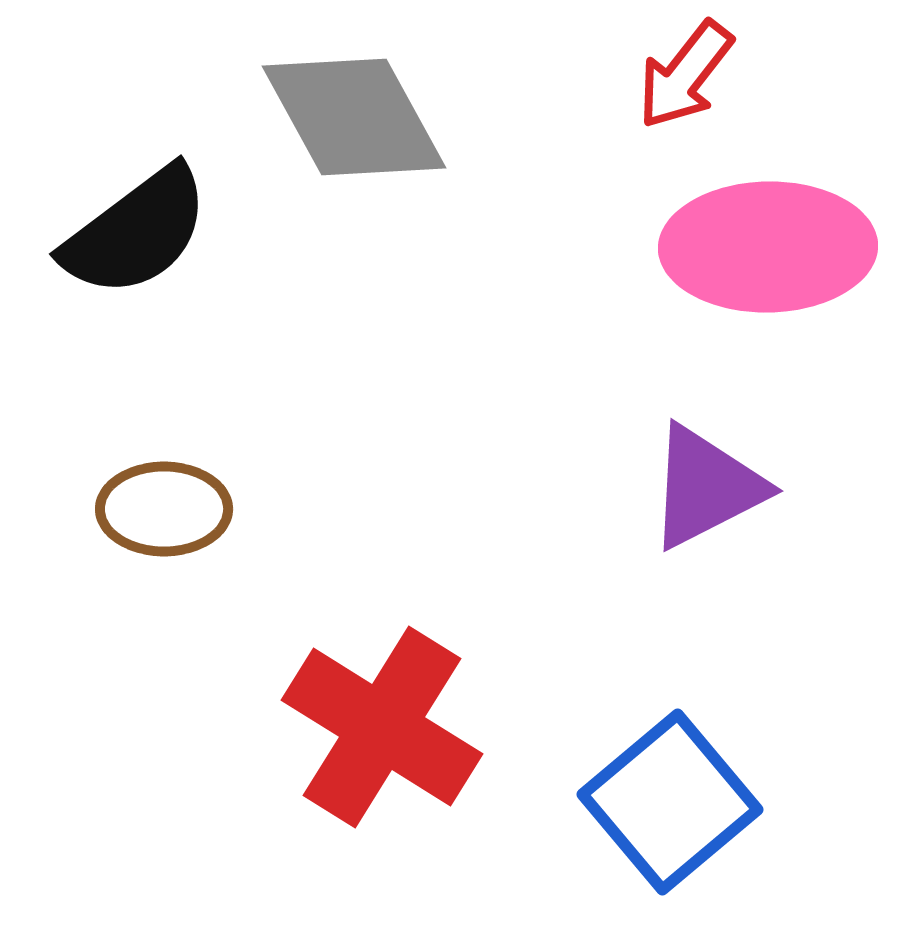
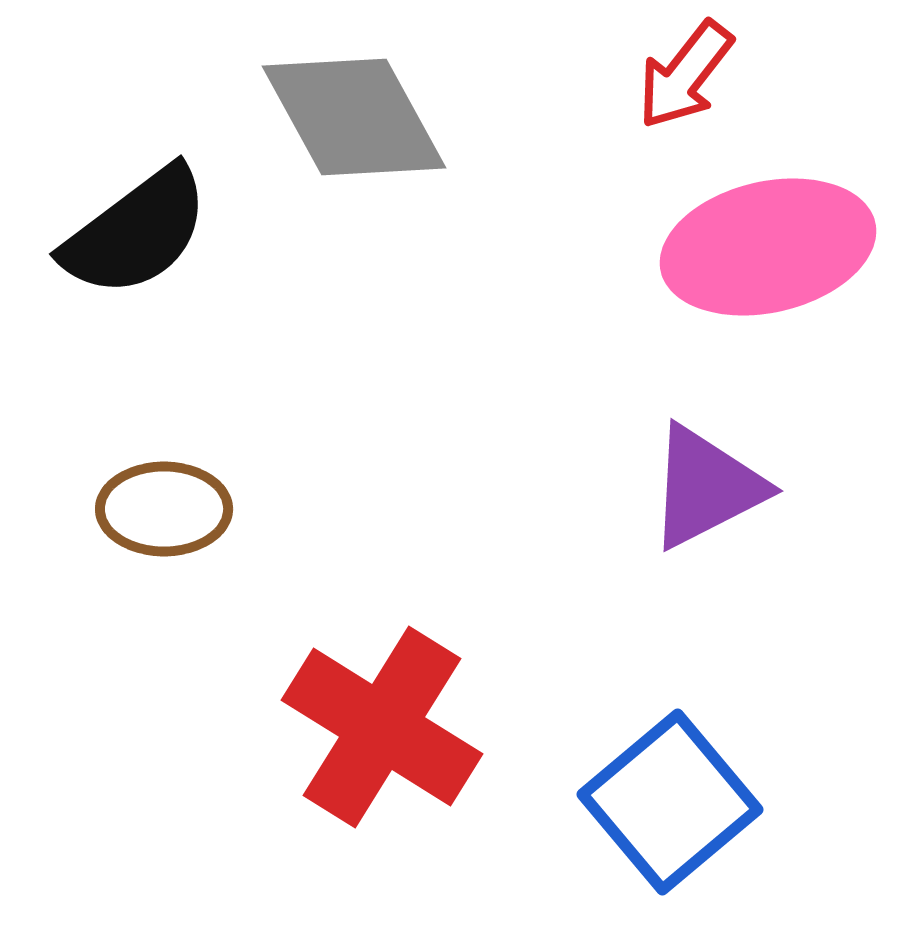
pink ellipse: rotated 12 degrees counterclockwise
